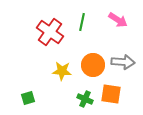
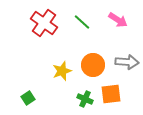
green line: rotated 60 degrees counterclockwise
red cross: moved 6 px left, 9 px up
gray arrow: moved 4 px right
yellow star: rotated 24 degrees counterclockwise
orange square: rotated 15 degrees counterclockwise
green square: rotated 16 degrees counterclockwise
